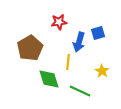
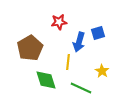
green diamond: moved 3 px left, 1 px down
green line: moved 1 px right, 3 px up
